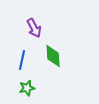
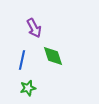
green diamond: rotated 15 degrees counterclockwise
green star: moved 1 px right
